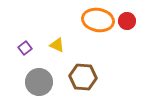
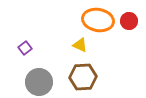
red circle: moved 2 px right
yellow triangle: moved 23 px right
brown hexagon: rotated 8 degrees counterclockwise
